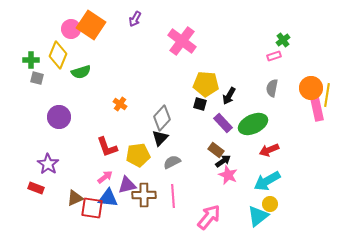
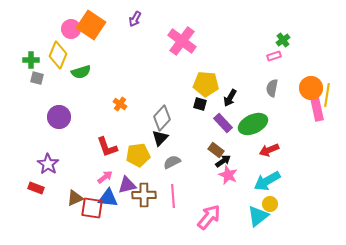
black arrow at (229, 96): moved 1 px right, 2 px down
